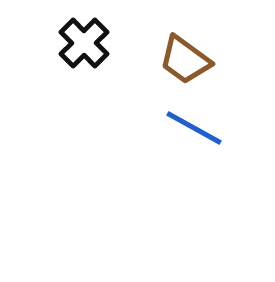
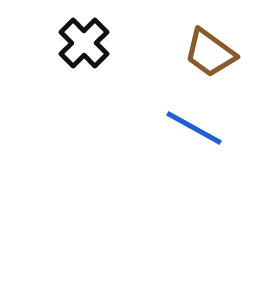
brown trapezoid: moved 25 px right, 7 px up
